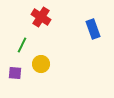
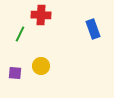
red cross: moved 2 px up; rotated 30 degrees counterclockwise
green line: moved 2 px left, 11 px up
yellow circle: moved 2 px down
